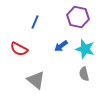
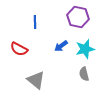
blue line: rotated 24 degrees counterclockwise
cyan star: rotated 30 degrees counterclockwise
